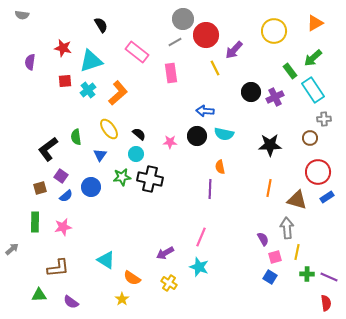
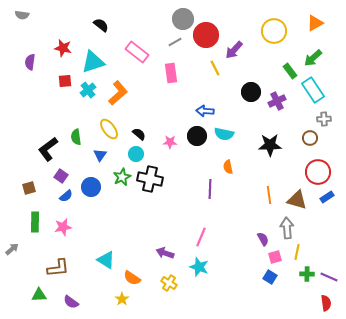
black semicircle at (101, 25): rotated 21 degrees counterclockwise
cyan triangle at (91, 61): moved 2 px right, 1 px down
purple cross at (275, 97): moved 2 px right, 4 px down
orange semicircle at (220, 167): moved 8 px right
green star at (122, 177): rotated 18 degrees counterclockwise
brown square at (40, 188): moved 11 px left
orange line at (269, 188): moved 7 px down; rotated 18 degrees counterclockwise
purple arrow at (165, 253): rotated 48 degrees clockwise
